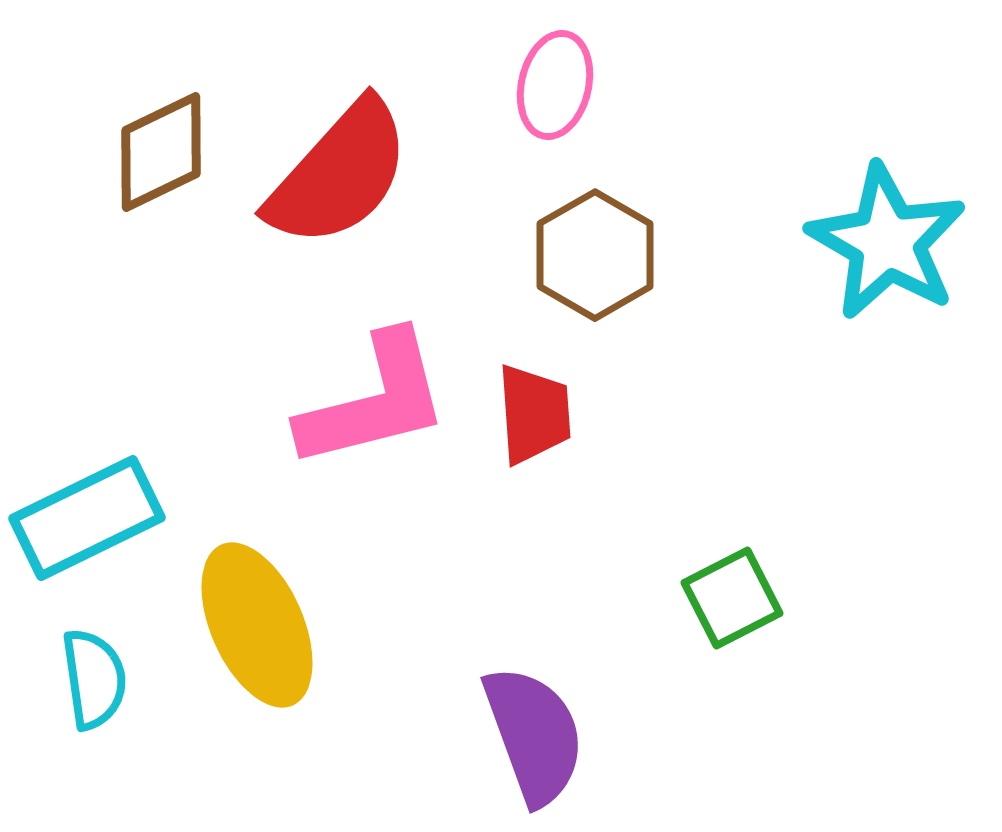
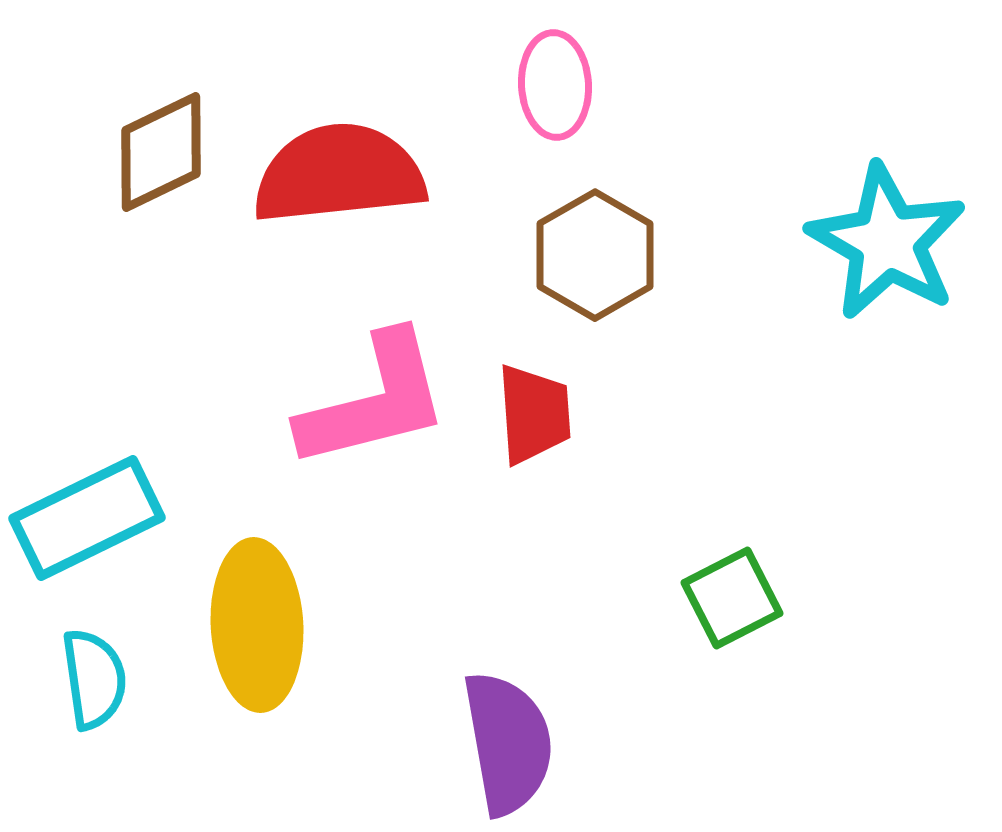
pink ellipse: rotated 16 degrees counterclockwise
red semicircle: rotated 138 degrees counterclockwise
yellow ellipse: rotated 21 degrees clockwise
purple semicircle: moved 26 px left, 8 px down; rotated 10 degrees clockwise
